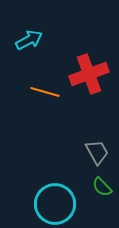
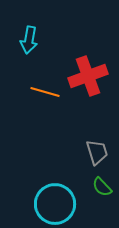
cyan arrow: rotated 128 degrees clockwise
red cross: moved 1 px left, 2 px down
gray trapezoid: rotated 12 degrees clockwise
